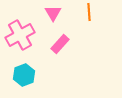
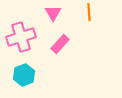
pink cross: moved 1 px right, 2 px down; rotated 12 degrees clockwise
